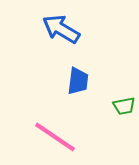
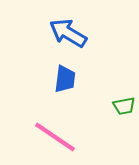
blue arrow: moved 7 px right, 4 px down
blue trapezoid: moved 13 px left, 2 px up
